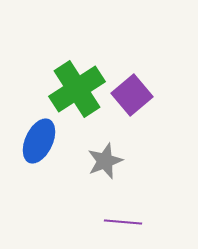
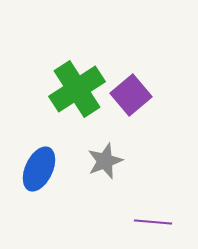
purple square: moved 1 px left
blue ellipse: moved 28 px down
purple line: moved 30 px right
